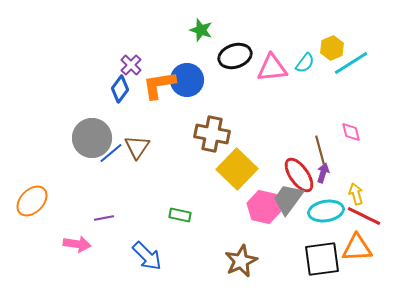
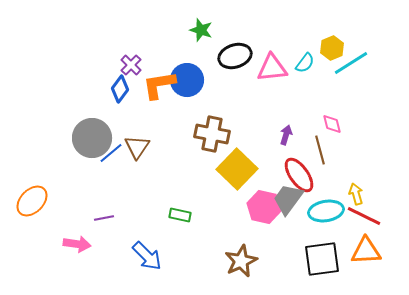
pink diamond: moved 19 px left, 8 px up
purple arrow: moved 37 px left, 38 px up
orange triangle: moved 9 px right, 3 px down
